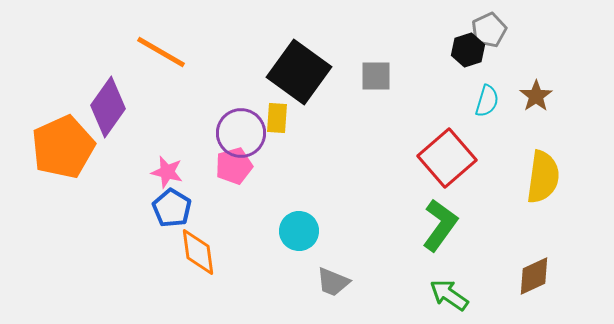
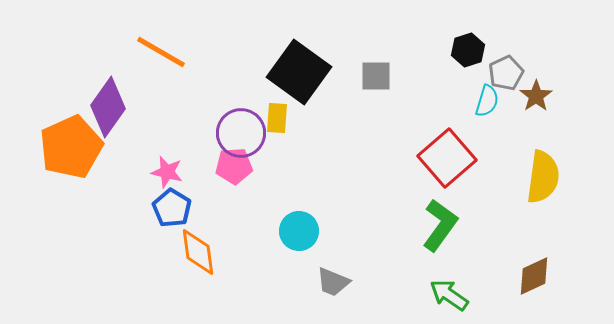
gray pentagon: moved 17 px right, 43 px down
orange pentagon: moved 8 px right
pink pentagon: rotated 12 degrees clockwise
